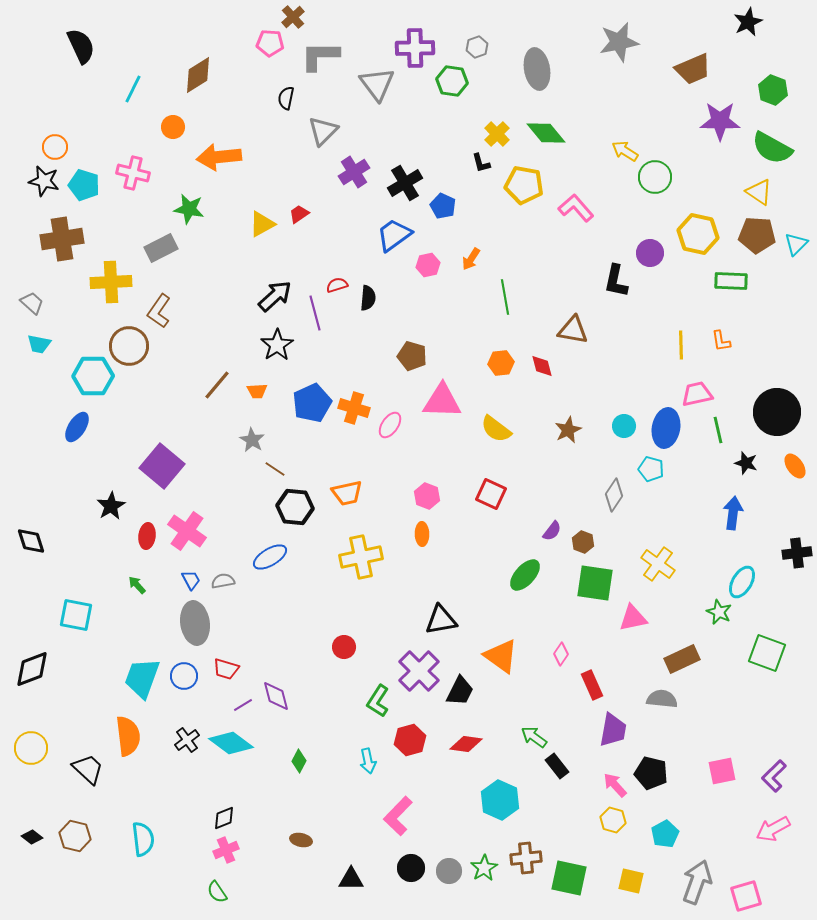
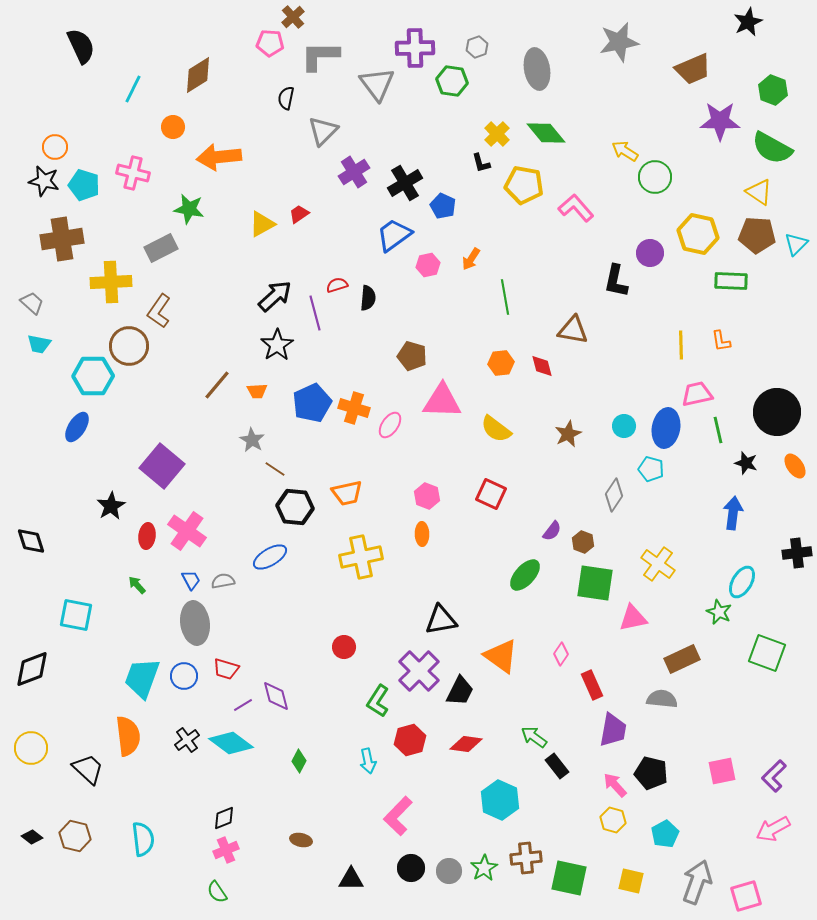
brown star at (568, 430): moved 4 px down
